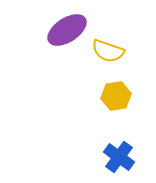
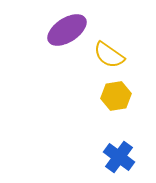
yellow semicircle: moved 1 px right, 4 px down; rotated 16 degrees clockwise
